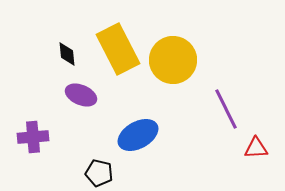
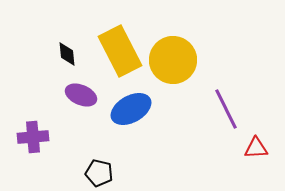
yellow rectangle: moved 2 px right, 2 px down
blue ellipse: moved 7 px left, 26 px up
